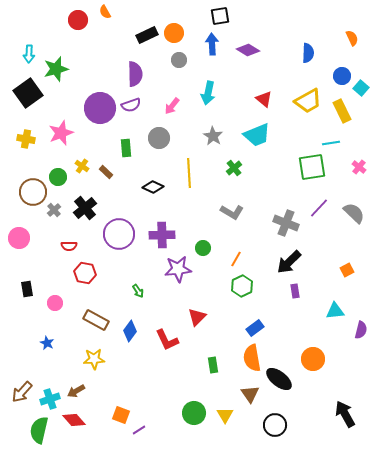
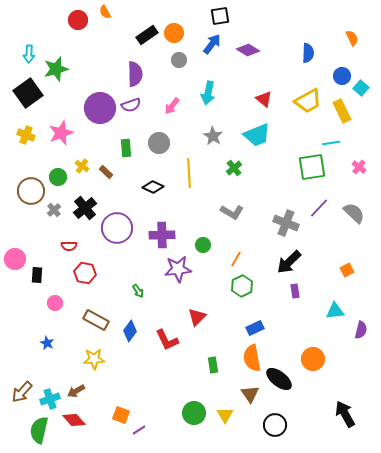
black rectangle at (147, 35): rotated 10 degrees counterclockwise
blue arrow at (212, 44): rotated 40 degrees clockwise
gray circle at (159, 138): moved 5 px down
yellow cross at (26, 139): moved 4 px up; rotated 12 degrees clockwise
brown circle at (33, 192): moved 2 px left, 1 px up
purple circle at (119, 234): moved 2 px left, 6 px up
pink circle at (19, 238): moved 4 px left, 21 px down
green circle at (203, 248): moved 3 px up
black rectangle at (27, 289): moved 10 px right, 14 px up; rotated 14 degrees clockwise
blue rectangle at (255, 328): rotated 12 degrees clockwise
